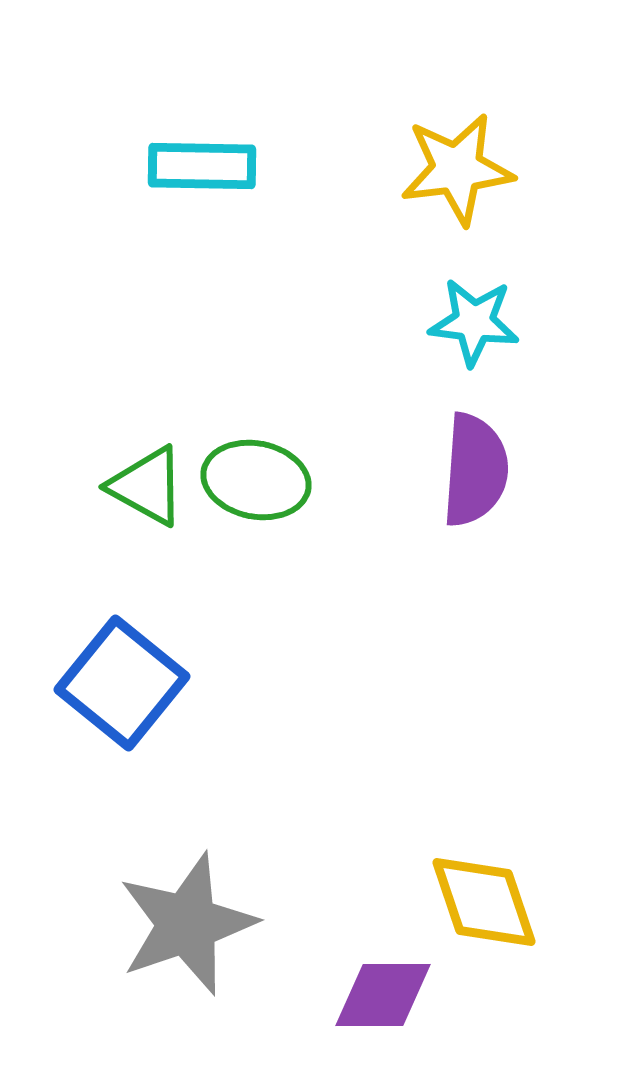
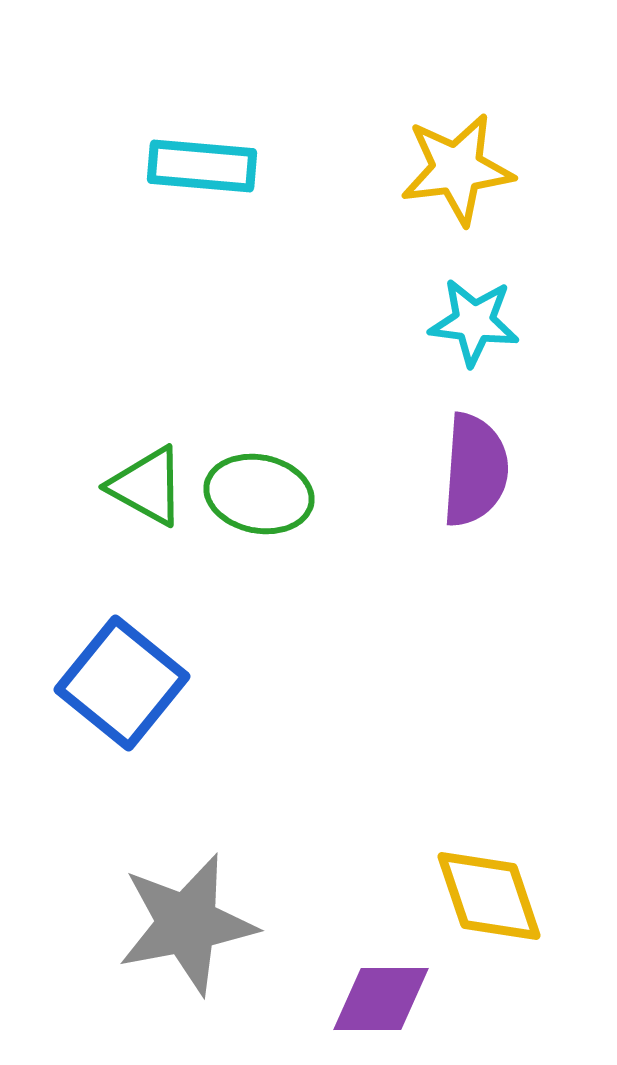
cyan rectangle: rotated 4 degrees clockwise
green ellipse: moved 3 px right, 14 px down
yellow diamond: moved 5 px right, 6 px up
gray star: rotated 8 degrees clockwise
purple diamond: moved 2 px left, 4 px down
